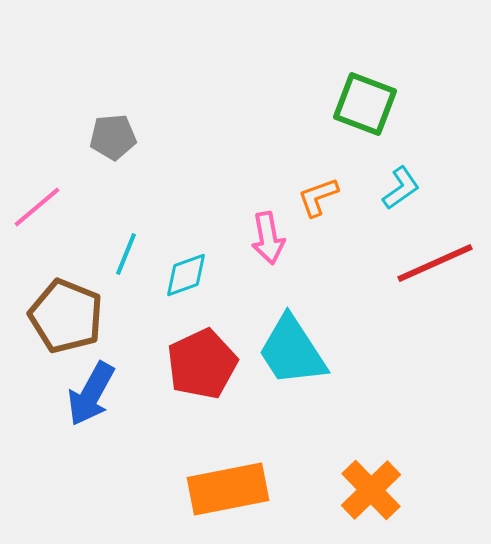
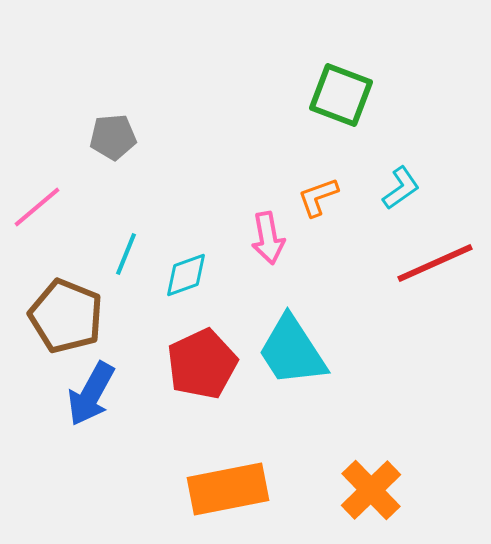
green square: moved 24 px left, 9 px up
